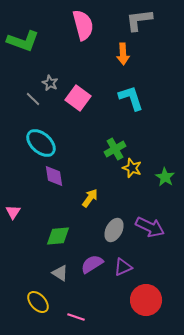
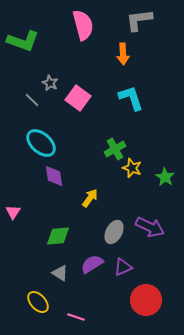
gray line: moved 1 px left, 1 px down
gray ellipse: moved 2 px down
